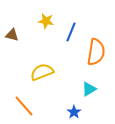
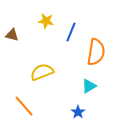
cyan triangle: moved 3 px up
blue star: moved 4 px right
